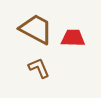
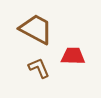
red trapezoid: moved 18 px down
